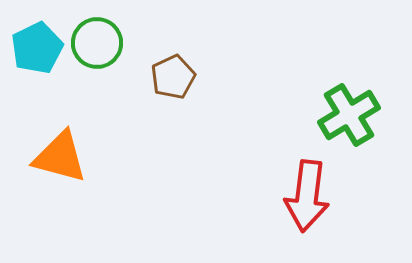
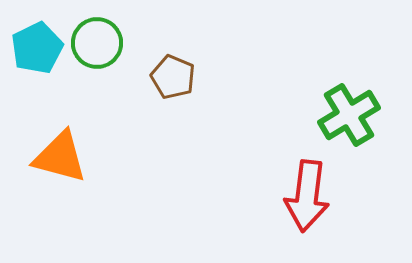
brown pentagon: rotated 24 degrees counterclockwise
